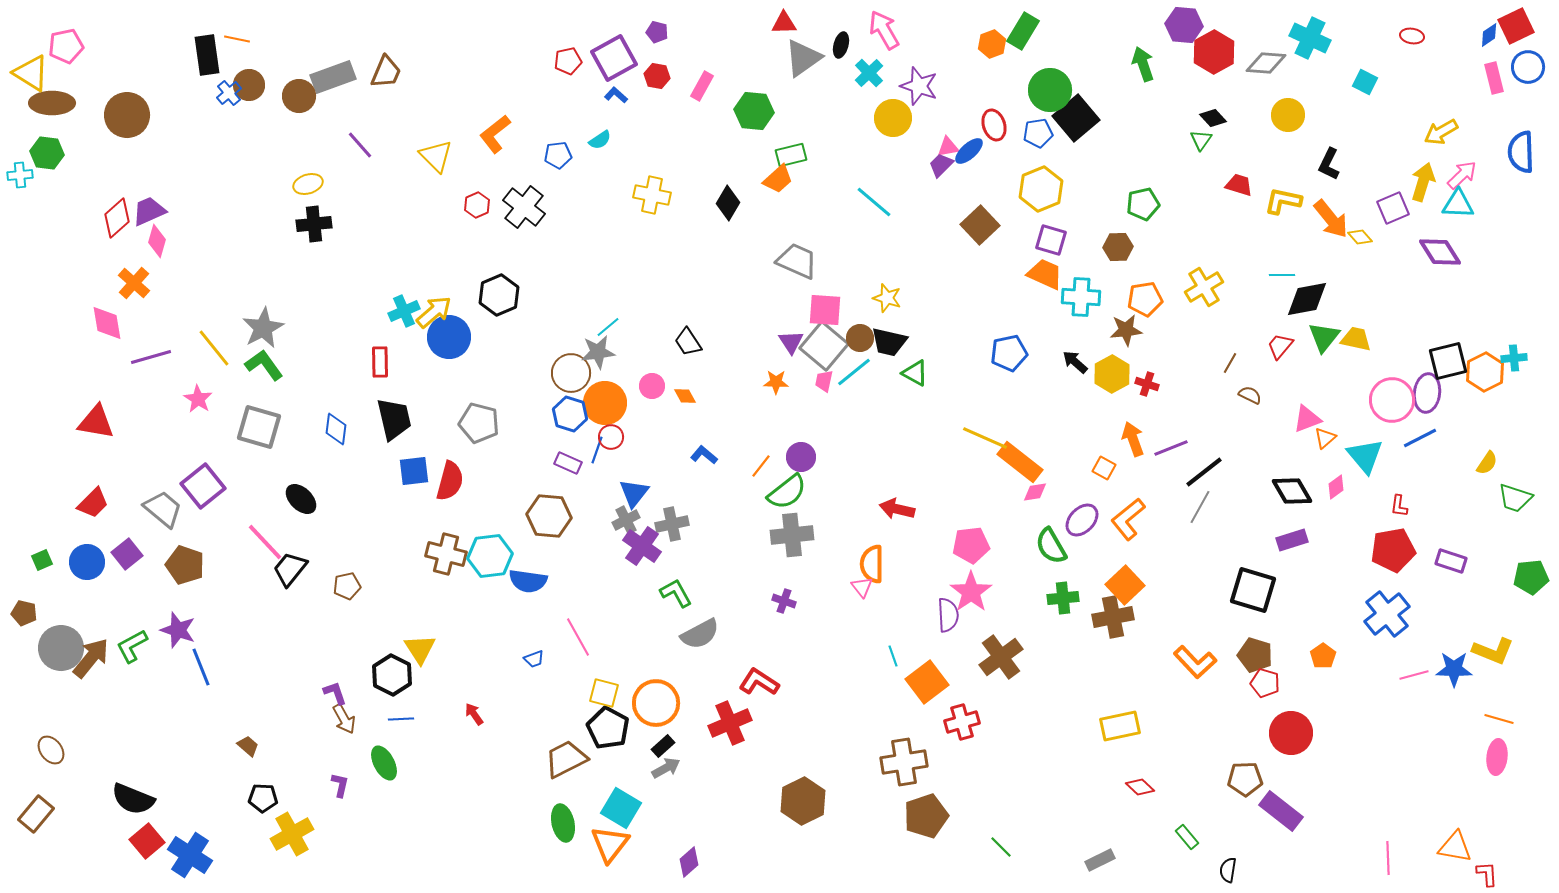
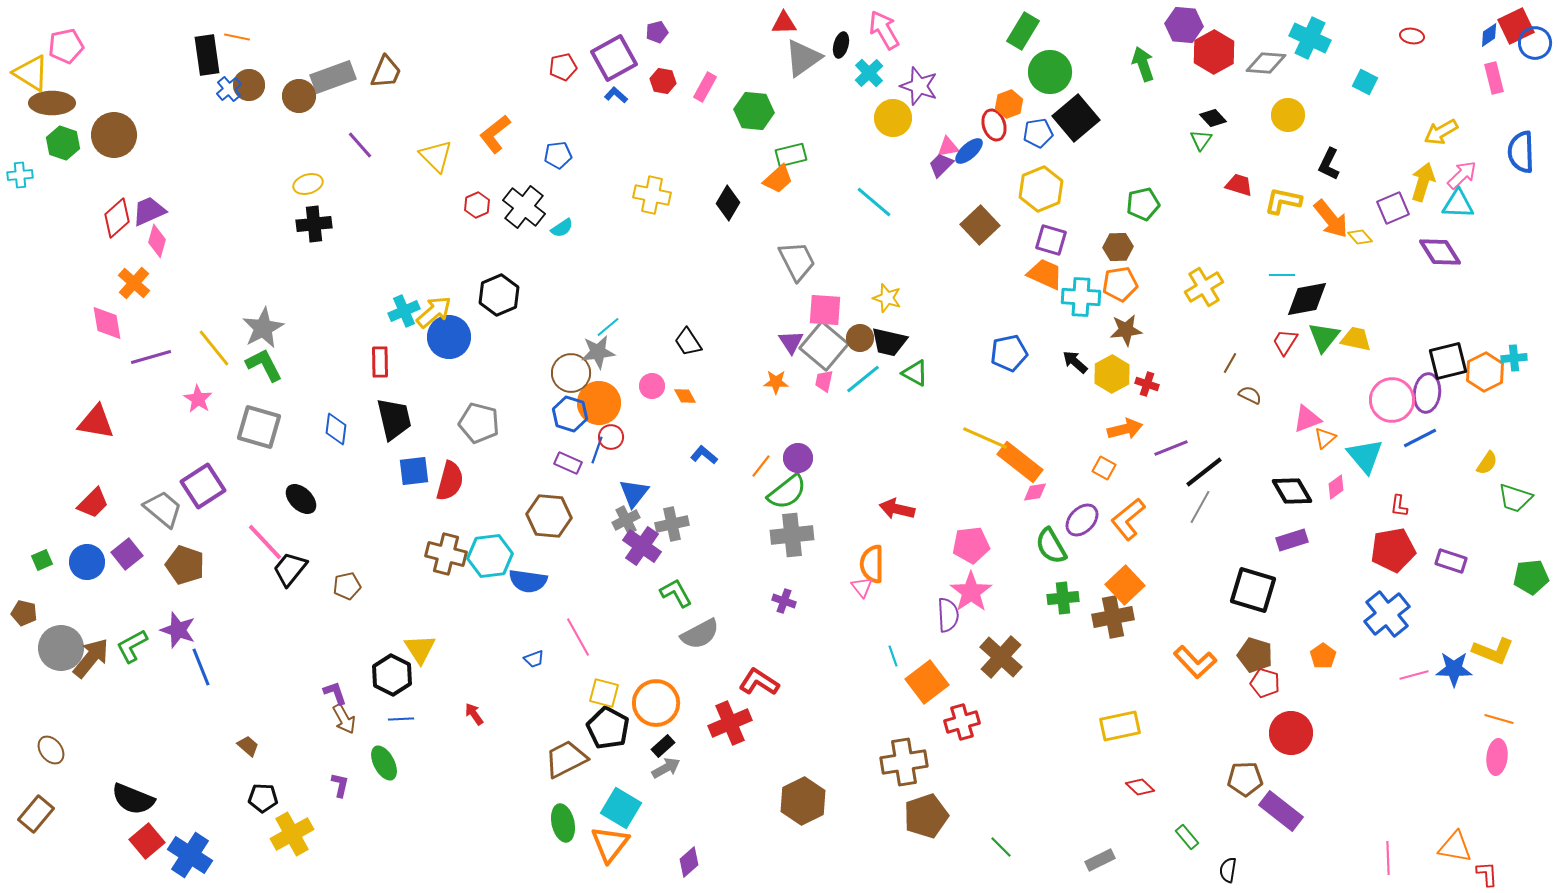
purple pentagon at (657, 32): rotated 30 degrees counterclockwise
orange line at (237, 39): moved 2 px up
orange hexagon at (992, 44): moved 17 px right, 60 px down
red pentagon at (568, 61): moved 5 px left, 6 px down
blue circle at (1528, 67): moved 7 px right, 24 px up
red hexagon at (657, 76): moved 6 px right, 5 px down
pink rectangle at (702, 86): moved 3 px right, 1 px down
green circle at (1050, 90): moved 18 px up
blue cross at (229, 93): moved 4 px up
brown circle at (127, 115): moved 13 px left, 20 px down
cyan semicircle at (600, 140): moved 38 px left, 88 px down
green hexagon at (47, 153): moved 16 px right, 10 px up; rotated 12 degrees clockwise
gray trapezoid at (797, 261): rotated 39 degrees clockwise
orange pentagon at (1145, 299): moved 25 px left, 15 px up
red trapezoid at (1280, 346): moved 5 px right, 4 px up; rotated 8 degrees counterclockwise
green L-shape at (264, 365): rotated 9 degrees clockwise
cyan line at (854, 372): moved 9 px right, 7 px down
orange circle at (605, 403): moved 6 px left
orange arrow at (1133, 439): moved 8 px left, 10 px up; rotated 96 degrees clockwise
purple circle at (801, 457): moved 3 px left, 1 px down
purple square at (203, 486): rotated 6 degrees clockwise
brown cross at (1001, 657): rotated 12 degrees counterclockwise
